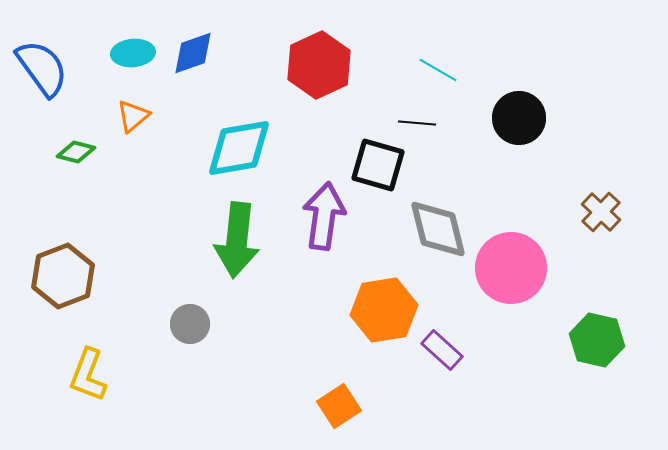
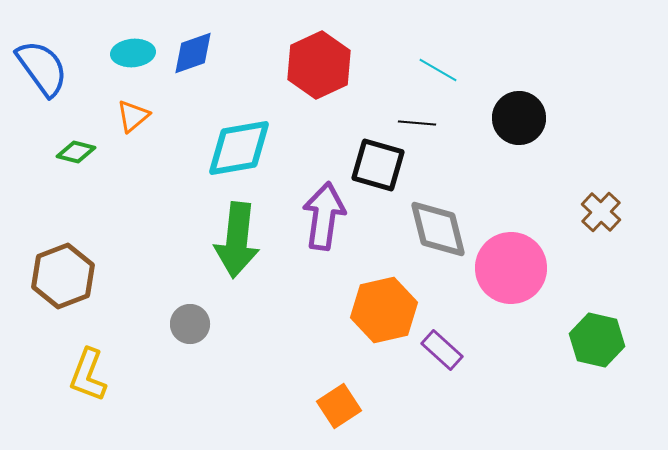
orange hexagon: rotated 4 degrees counterclockwise
